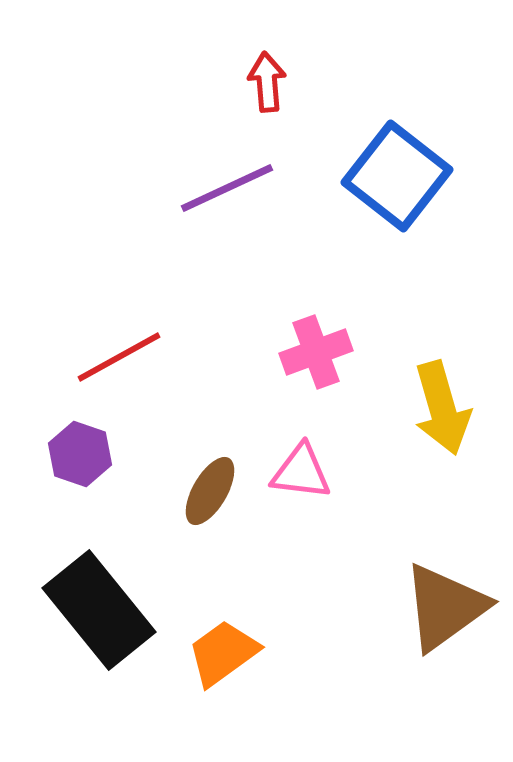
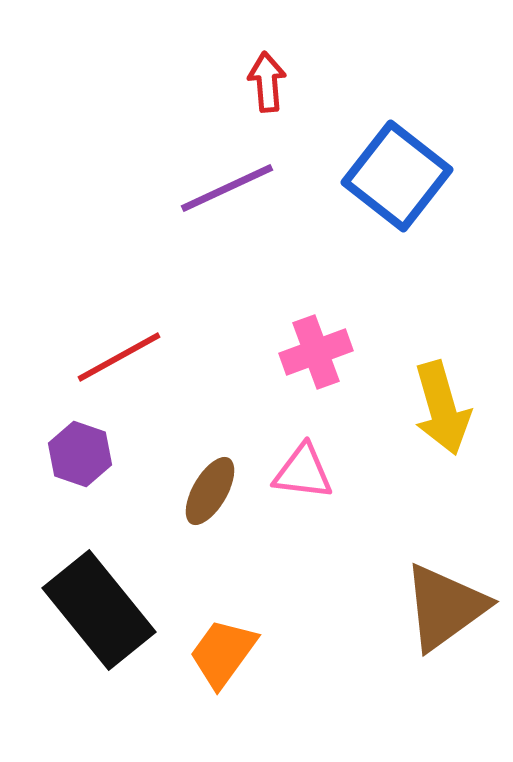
pink triangle: moved 2 px right
orange trapezoid: rotated 18 degrees counterclockwise
